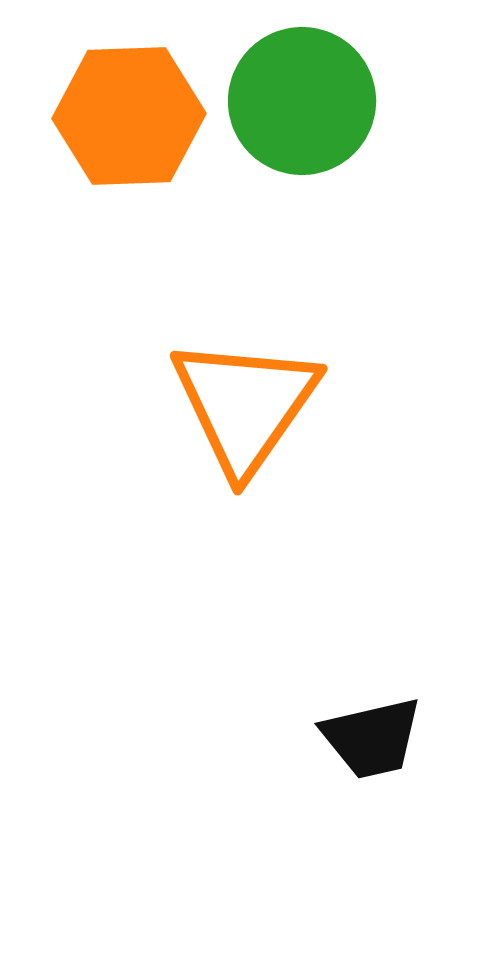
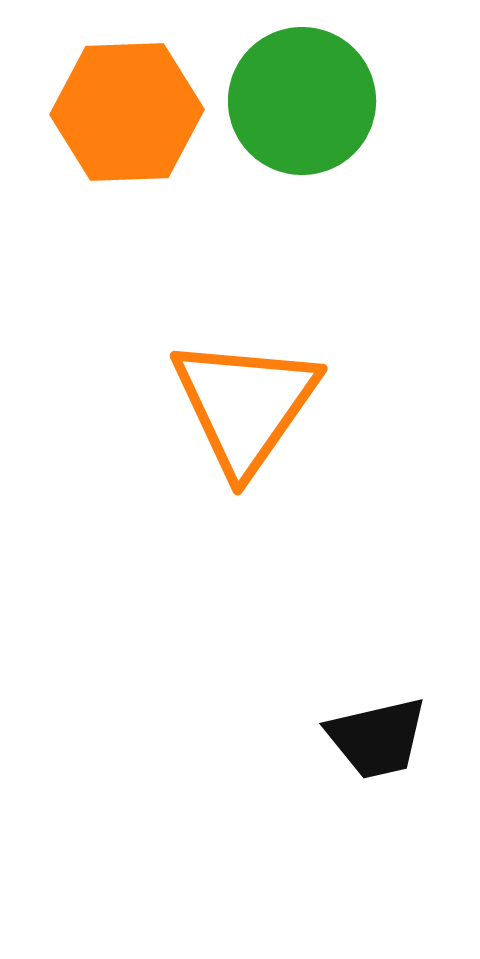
orange hexagon: moved 2 px left, 4 px up
black trapezoid: moved 5 px right
